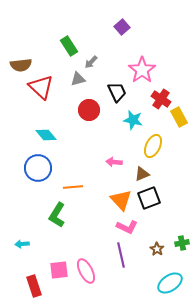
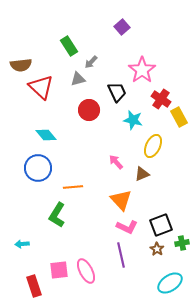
pink arrow: moved 2 px right; rotated 42 degrees clockwise
black square: moved 12 px right, 27 px down
